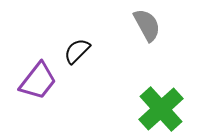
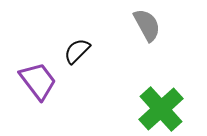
purple trapezoid: rotated 75 degrees counterclockwise
